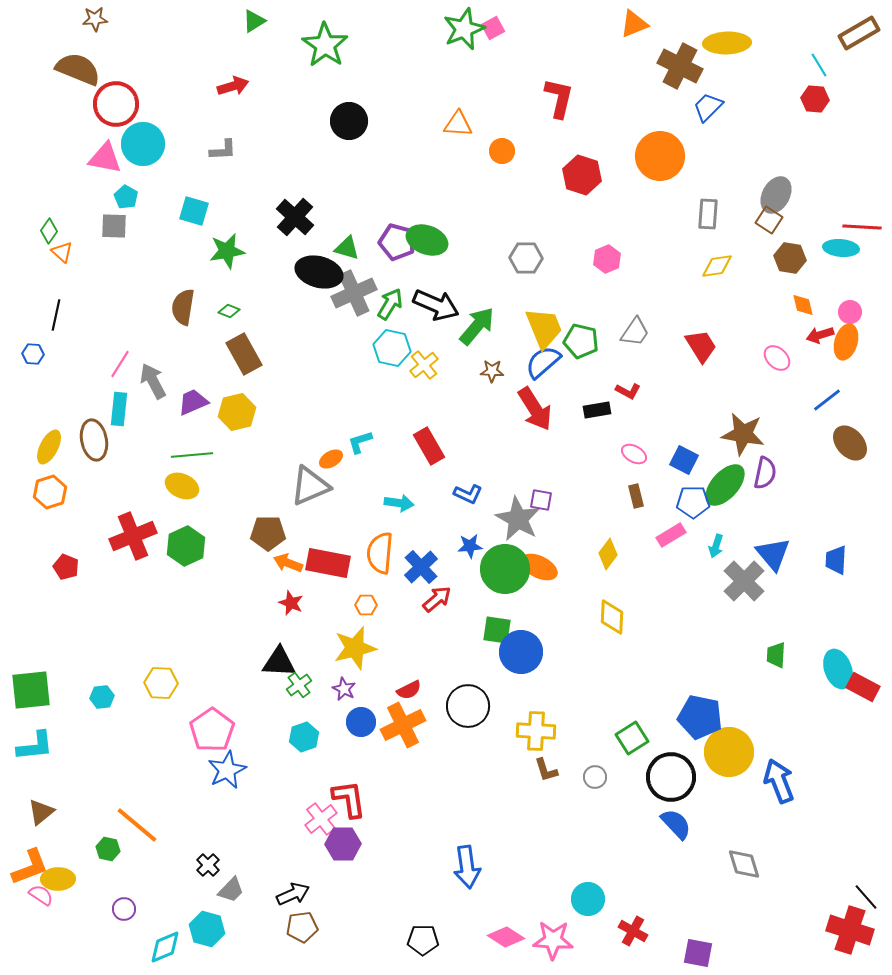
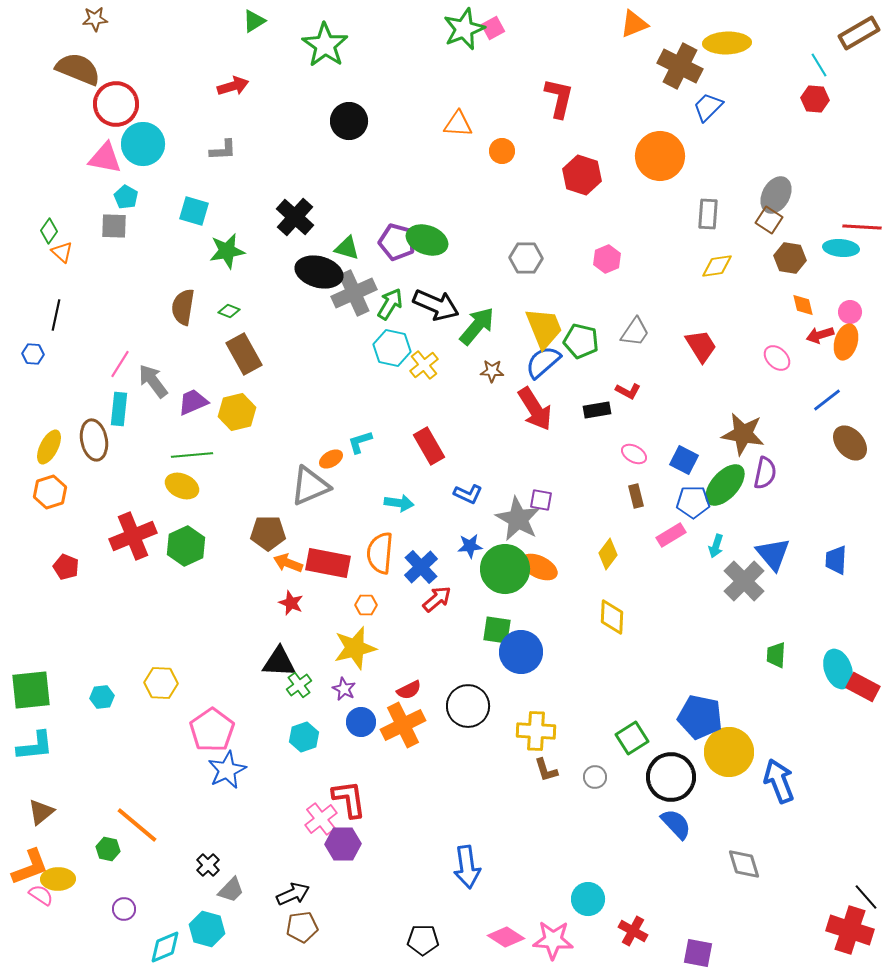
gray arrow at (153, 381): rotated 9 degrees counterclockwise
